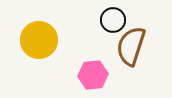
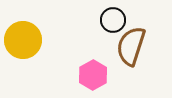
yellow circle: moved 16 px left
pink hexagon: rotated 24 degrees counterclockwise
